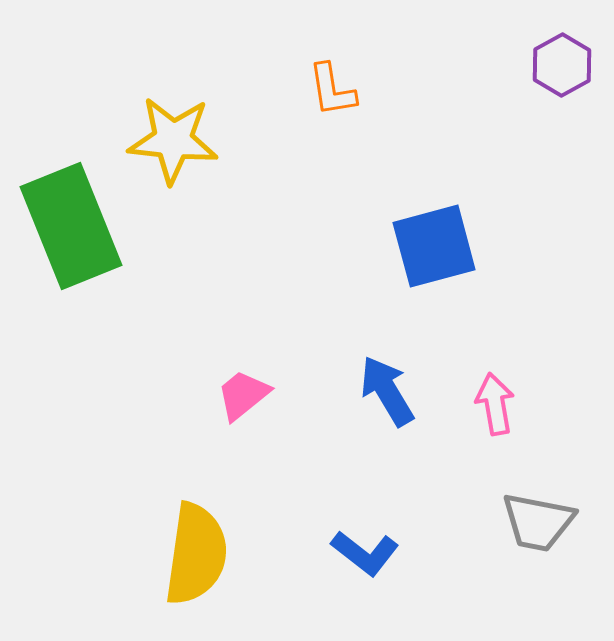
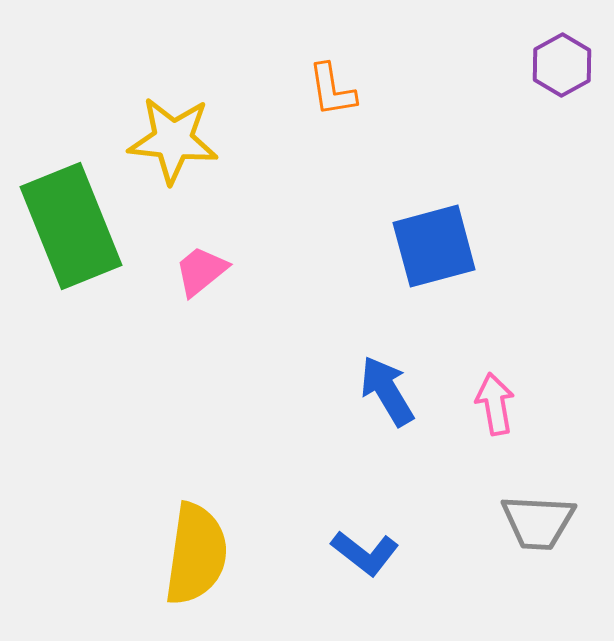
pink trapezoid: moved 42 px left, 124 px up
gray trapezoid: rotated 8 degrees counterclockwise
